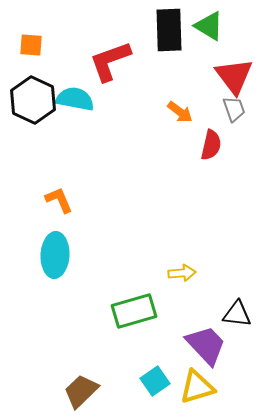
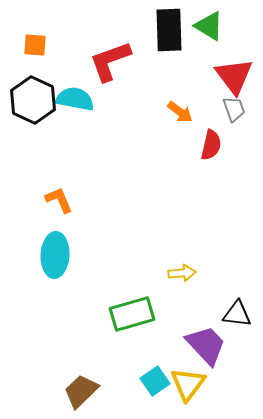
orange square: moved 4 px right
green rectangle: moved 2 px left, 3 px down
yellow triangle: moved 9 px left, 3 px up; rotated 36 degrees counterclockwise
